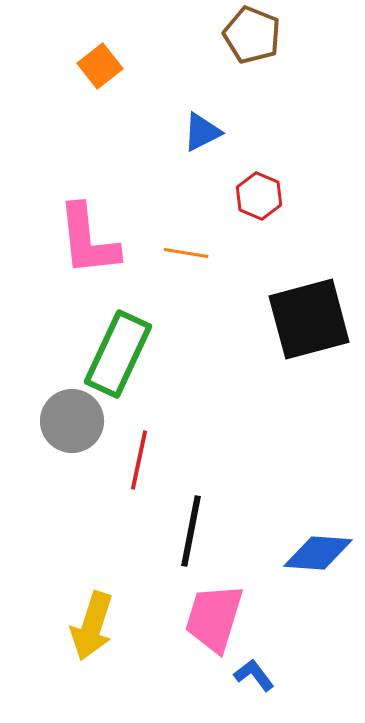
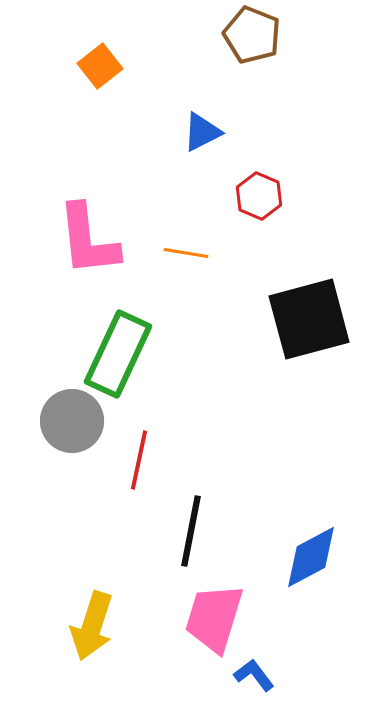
blue diamond: moved 7 px left, 4 px down; rotated 32 degrees counterclockwise
